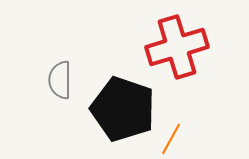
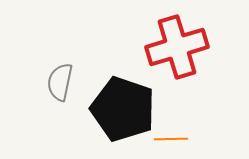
gray semicircle: moved 2 px down; rotated 12 degrees clockwise
orange line: rotated 60 degrees clockwise
